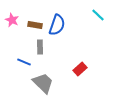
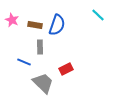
red rectangle: moved 14 px left; rotated 16 degrees clockwise
